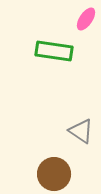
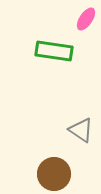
gray triangle: moved 1 px up
